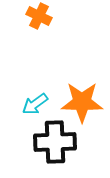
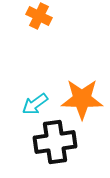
orange star: moved 3 px up
black cross: rotated 6 degrees counterclockwise
